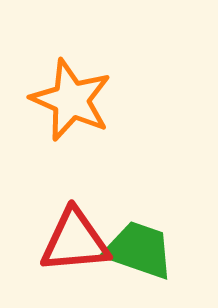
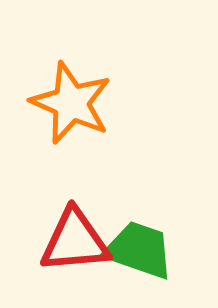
orange star: moved 3 px down
